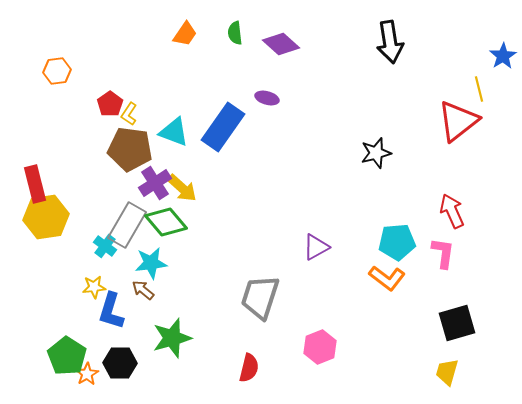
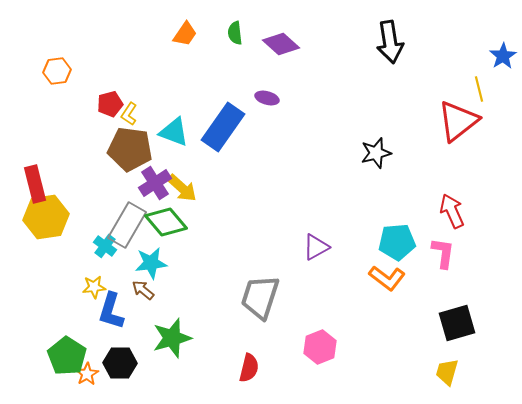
red pentagon: rotated 20 degrees clockwise
